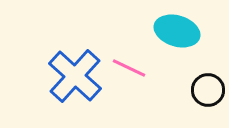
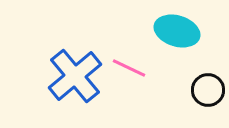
blue cross: rotated 8 degrees clockwise
